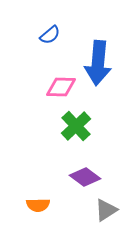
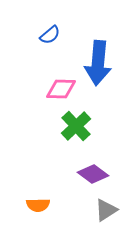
pink diamond: moved 2 px down
purple diamond: moved 8 px right, 3 px up
